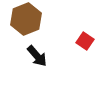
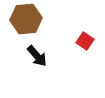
brown hexagon: rotated 16 degrees clockwise
